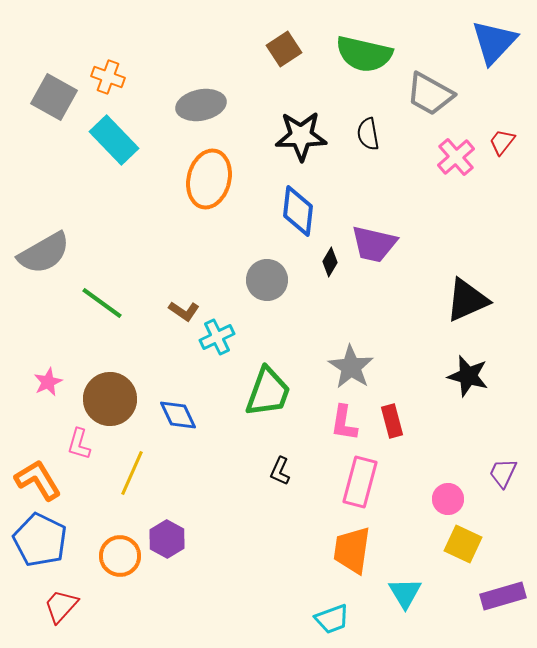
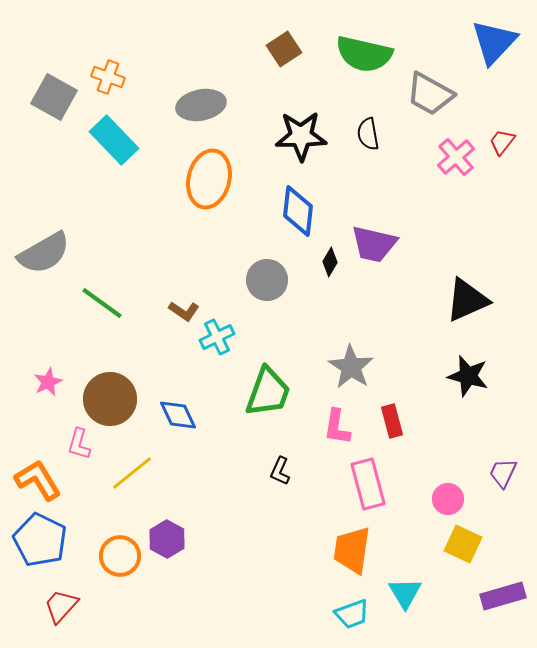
pink L-shape at (344, 423): moved 7 px left, 4 px down
yellow line at (132, 473): rotated 27 degrees clockwise
pink rectangle at (360, 482): moved 8 px right, 2 px down; rotated 30 degrees counterclockwise
cyan trapezoid at (332, 619): moved 20 px right, 5 px up
